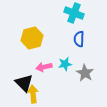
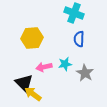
yellow hexagon: rotated 10 degrees clockwise
yellow arrow: rotated 48 degrees counterclockwise
